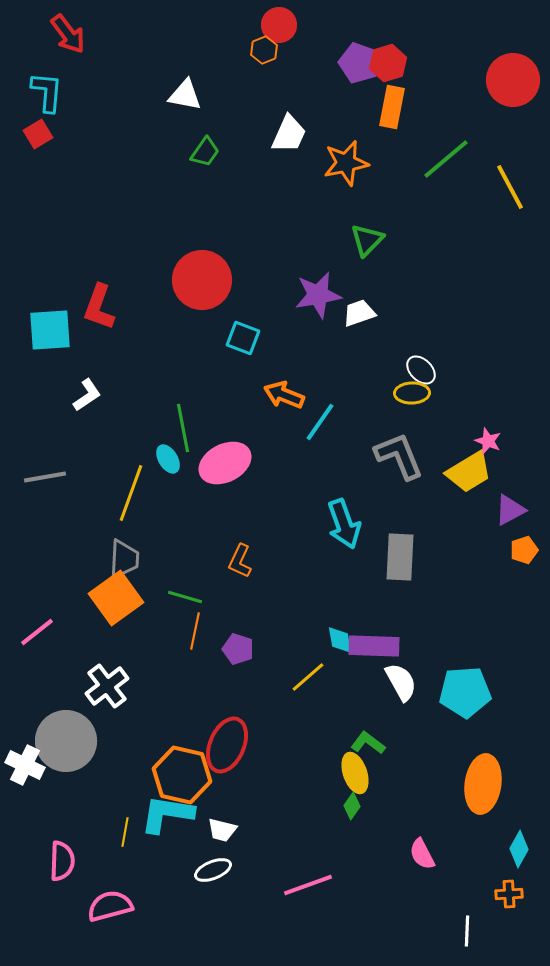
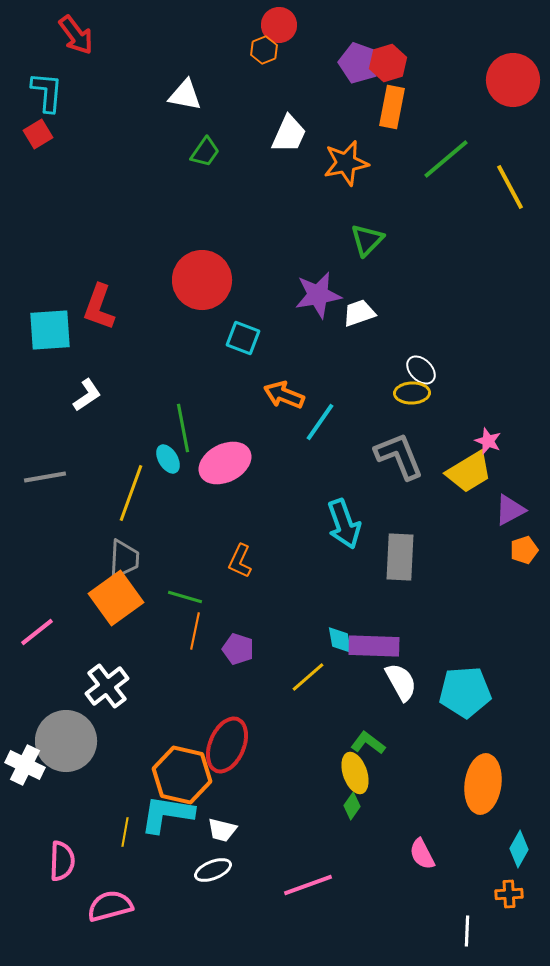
red arrow at (68, 34): moved 8 px right, 1 px down
